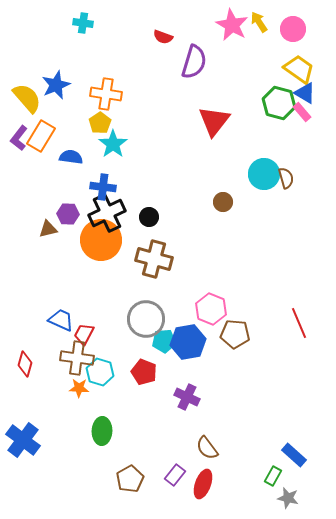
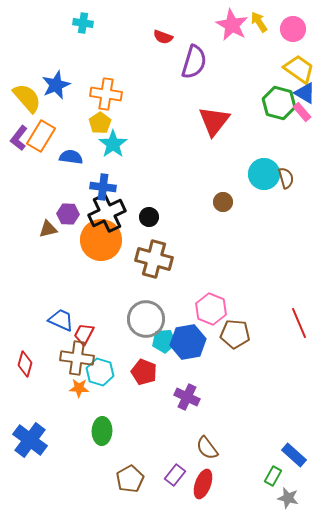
blue cross at (23, 440): moved 7 px right
